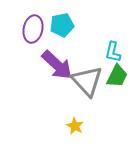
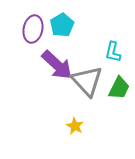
cyan pentagon: rotated 20 degrees counterclockwise
green trapezoid: moved 2 px right, 12 px down
